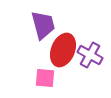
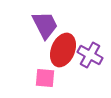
purple trapezoid: moved 2 px right; rotated 12 degrees counterclockwise
